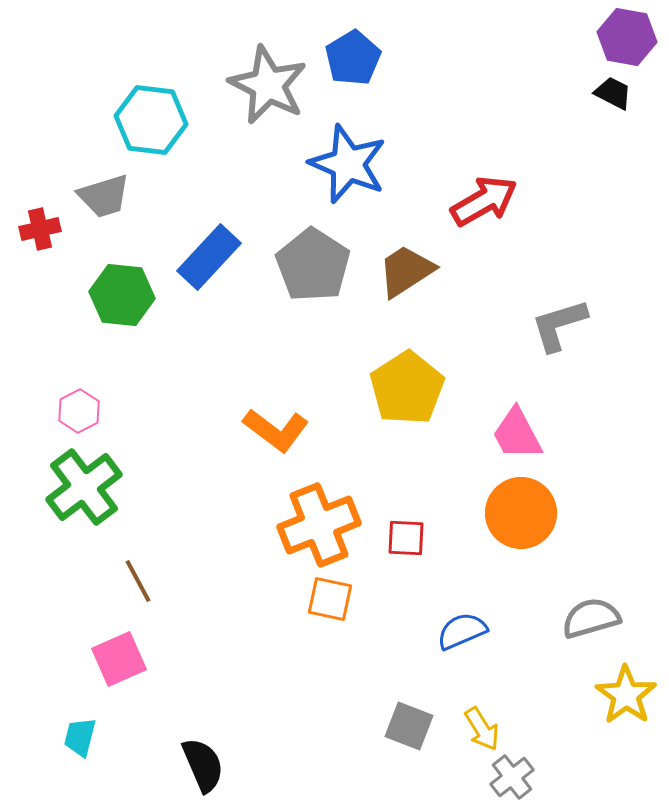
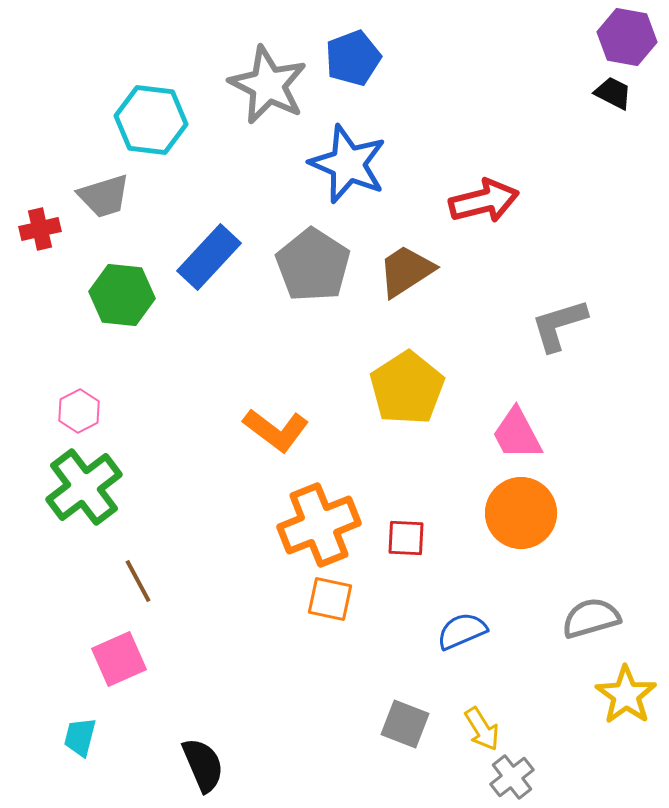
blue pentagon: rotated 10 degrees clockwise
red arrow: rotated 16 degrees clockwise
gray square: moved 4 px left, 2 px up
